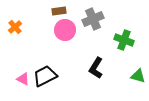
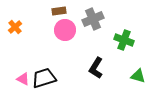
black trapezoid: moved 1 px left, 2 px down; rotated 10 degrees clockwise
